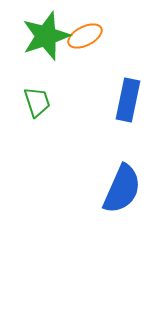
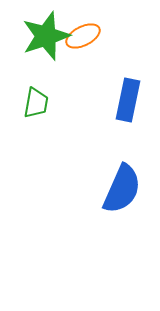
orange ellipse: moved 2 px left
green trapezoid: moved 1 px left, 1 px down; rotated 28 degrees clockwise
